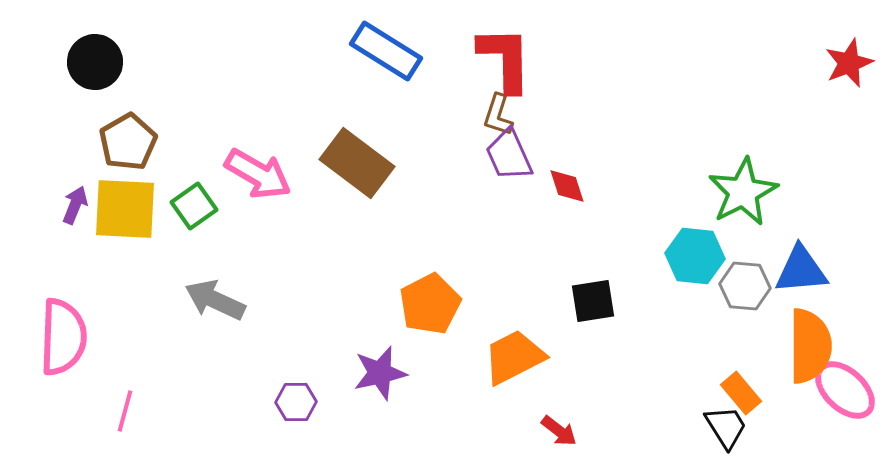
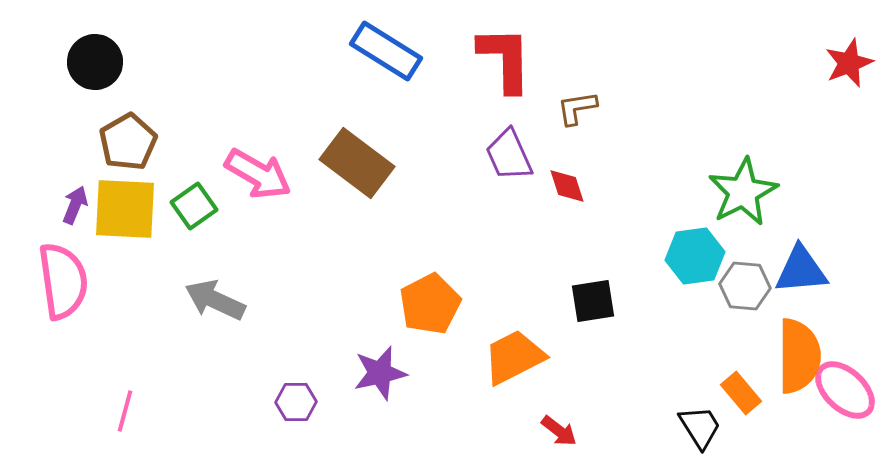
brown L-shape: moved 79 px right, 7 px up; rotated 63 degrees clockwise
cyan hexagon: rotated 14 degrees counterclockwise
pink semicircle: moved 56 px up; rotated 10 degrees counterclockwise
orange semicircle: moved 11 px left, 10 px down
black trapezoid: moved 26 px left
